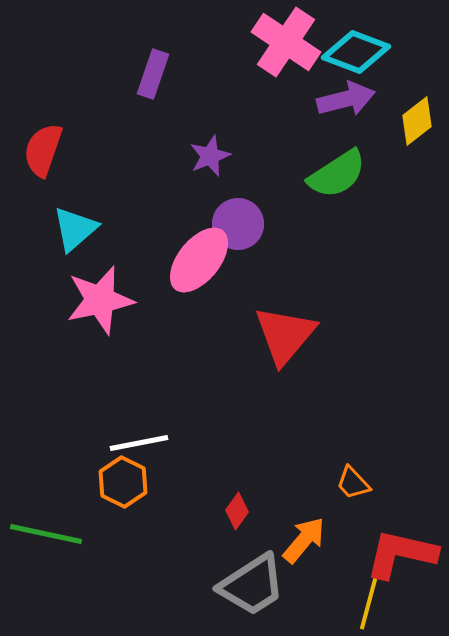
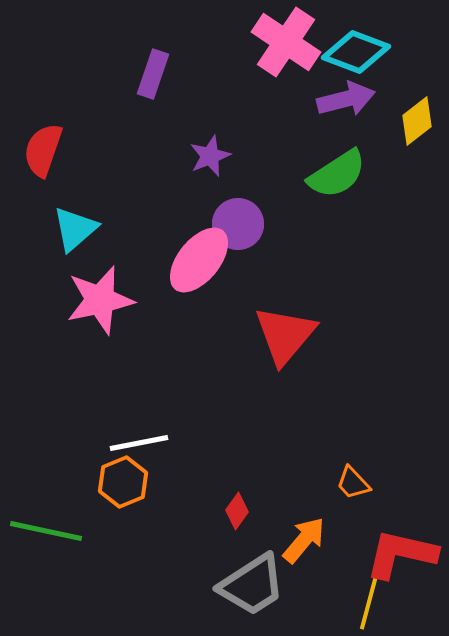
orange hexagon: rotated 12 degrees clockwise
green line: moved 3 px up
